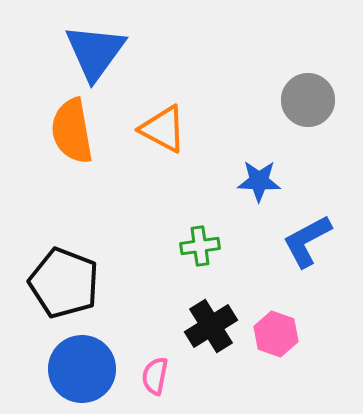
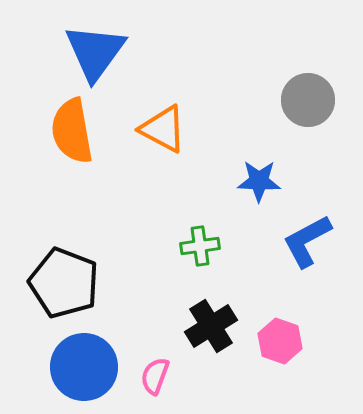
pink hexagon: moved 4 px right, 7 px down
blue circle: moved 2 px right, 2 px up
pink semicircle: rotated 9 degrees clockwise
